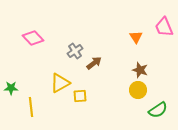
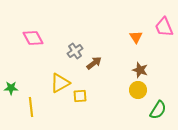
pink diamond: rotated 15 degrees clockwise
green semicircle: rotated 24 degrees counterclockwise
